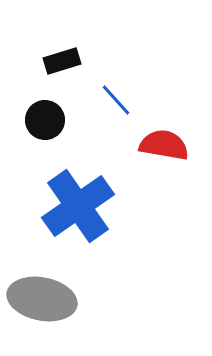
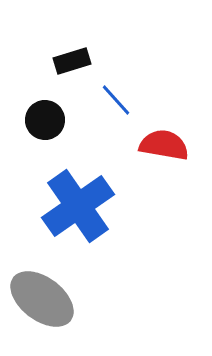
black rectangle: moved 10 px right
gray ellipse: rotated 26 degrees clockwise
